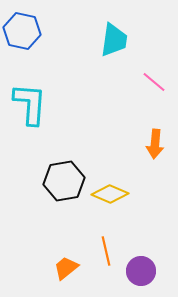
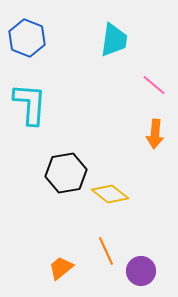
blue hexagon: moved 5 px right, 7 px down; rotated 9 degrees clockwise
pink line: moved 3 px down
orange arrow: moved 10 px up
black hexagon: moved 2 px right, 8 px up
yellow diamond: rotated 15 degrees clockwise
orange line: rotated 12 degrees counterclockwise
orange trapezoid: moved 5 px left
